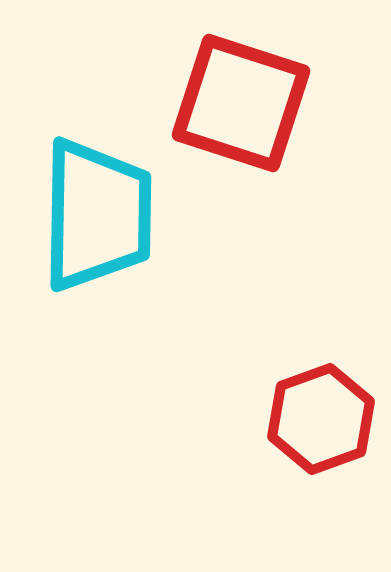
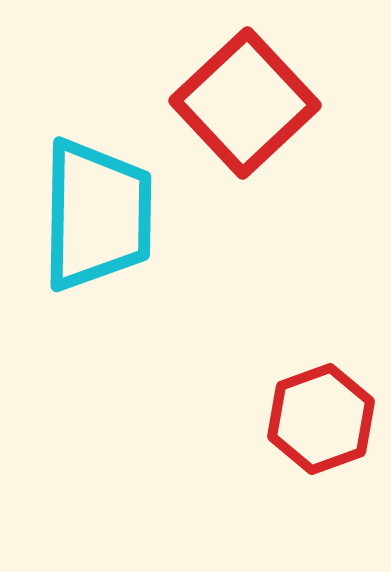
red square: moved 4 px right; rotated 29 degrees clockwise
